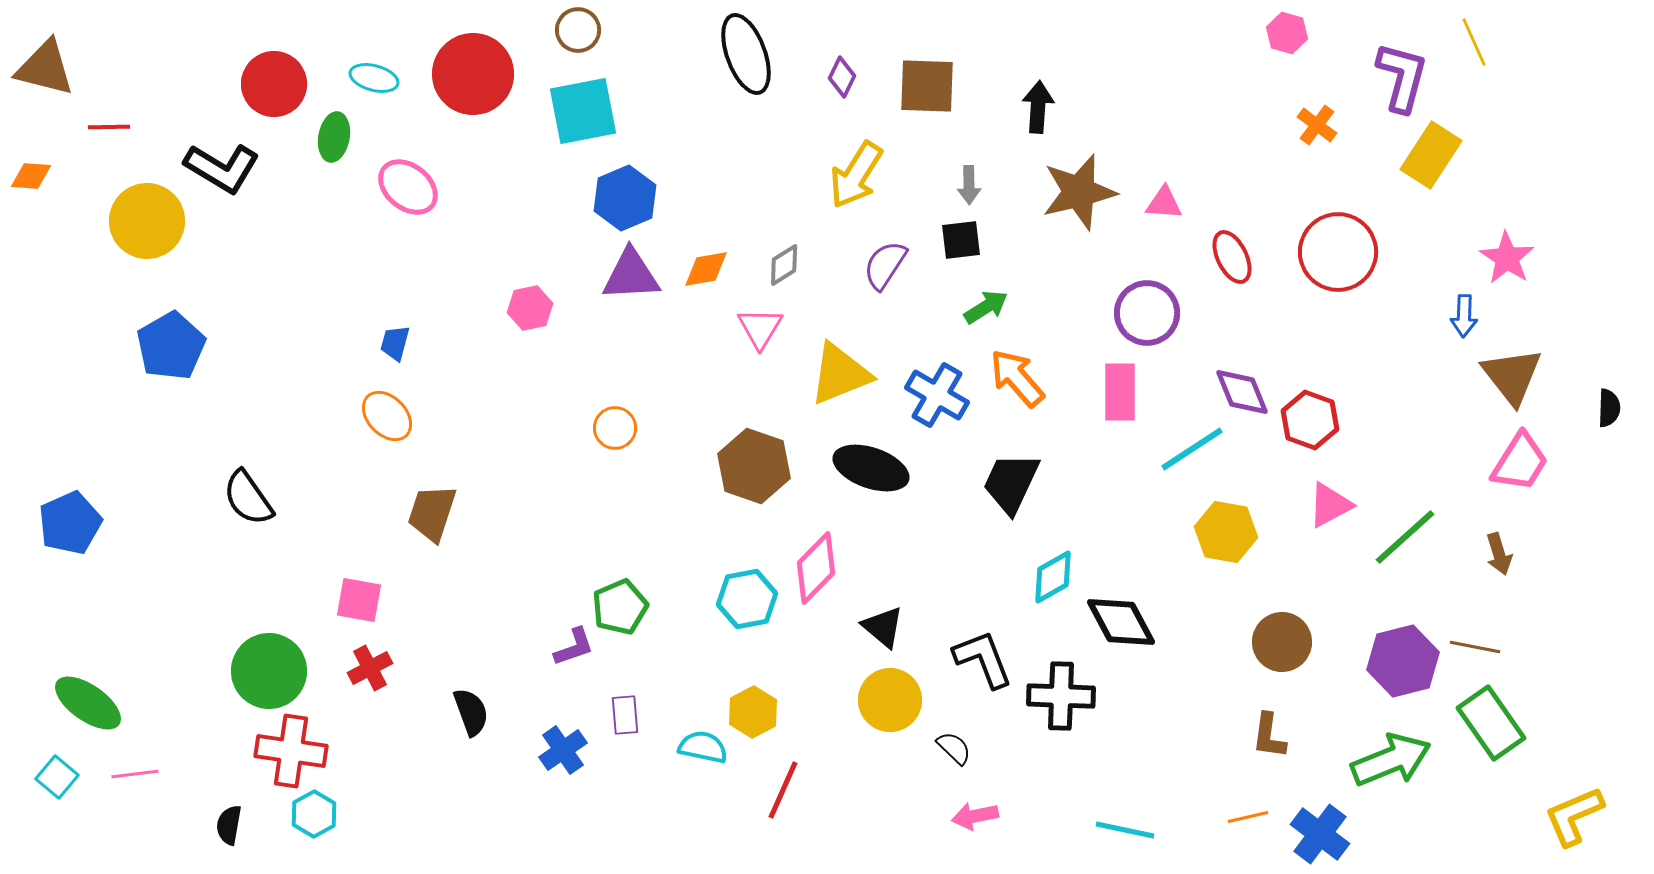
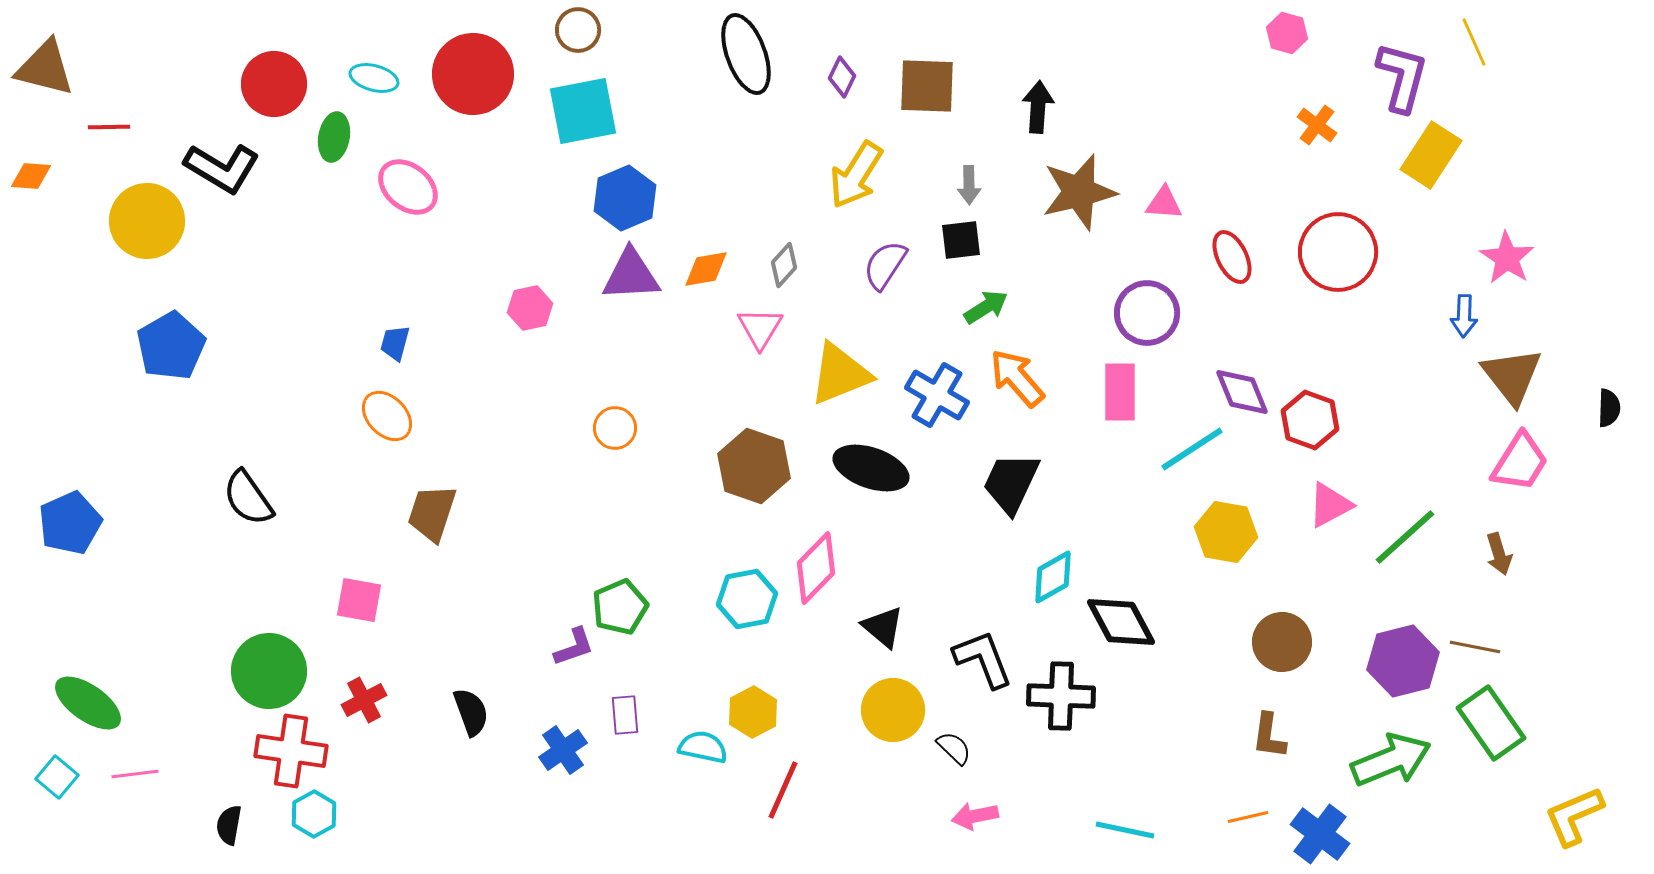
gray diamond at (784, 265): rotated 15 degrees counterclockwise
red cross at (370, 668): moved 6 px left, 32 px down
yellow circle at (890, 700): moved 3 px right, 10 px down
